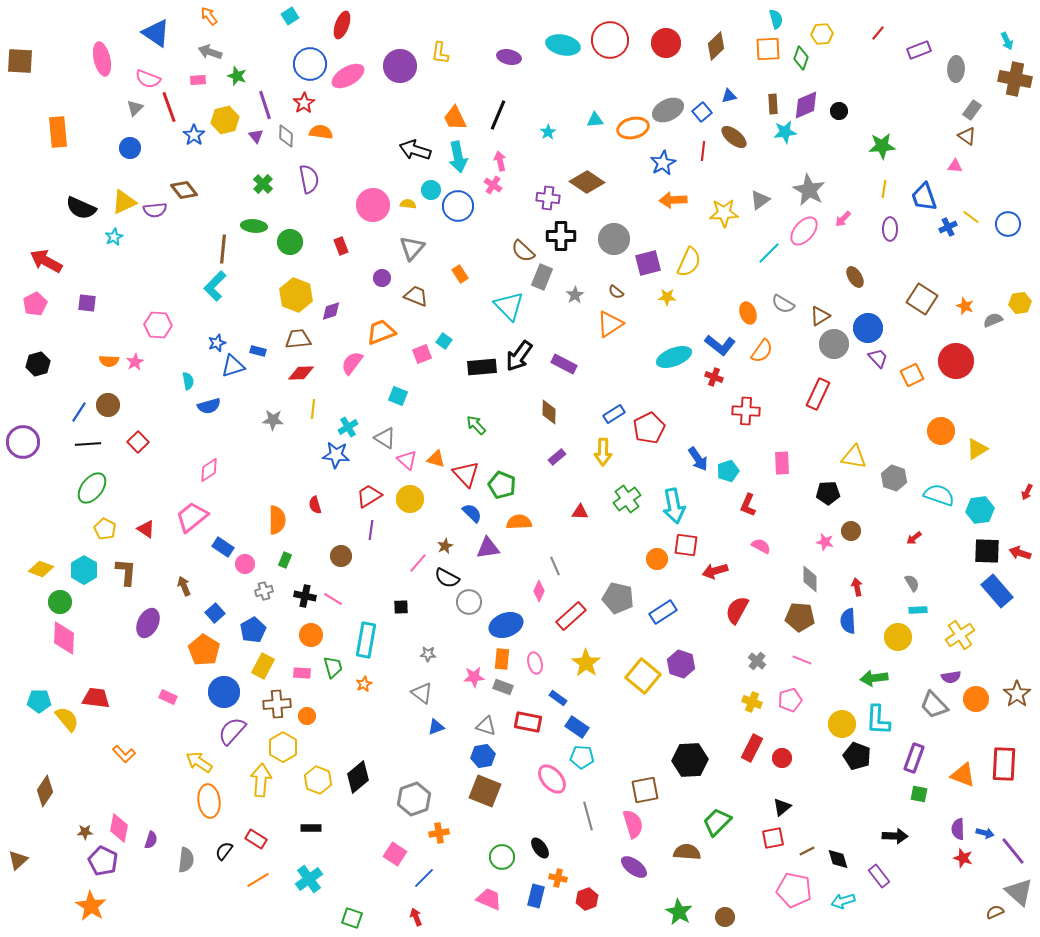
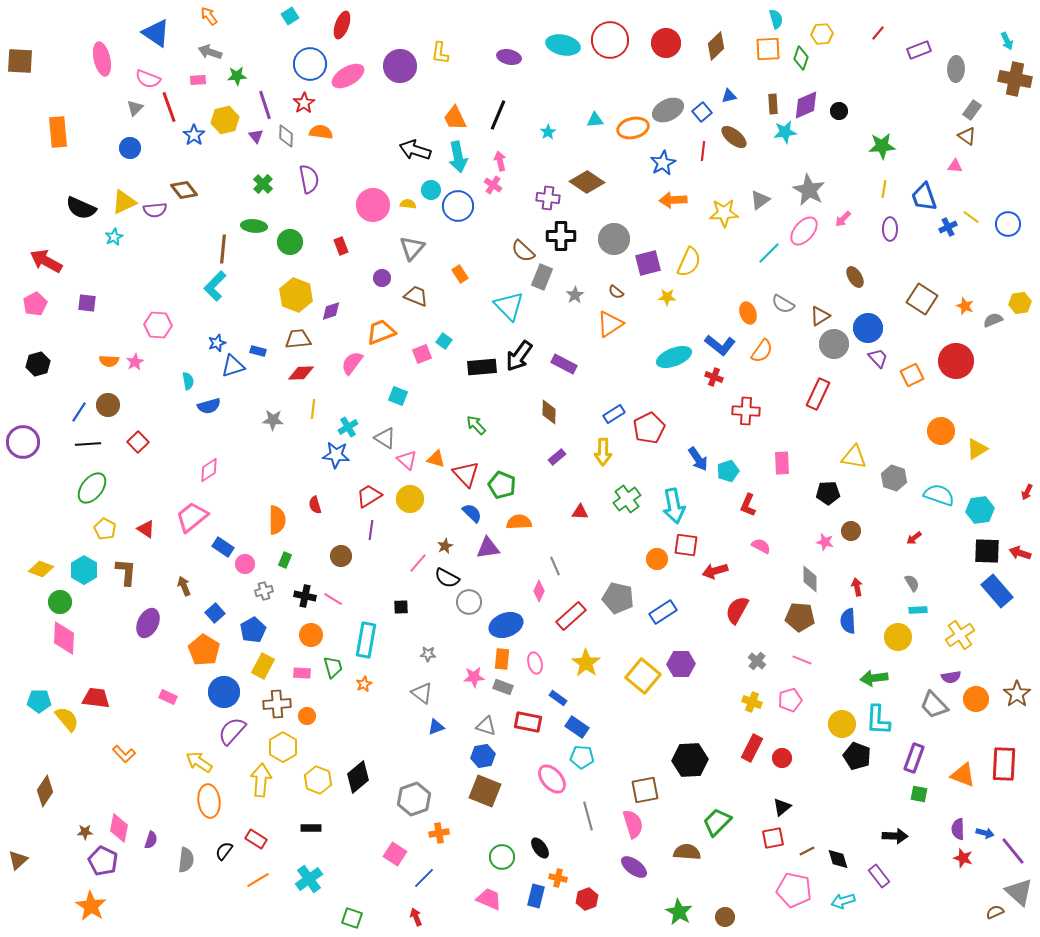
green star at (237, 76): rotated 24 degrees counterclockwise
purple hexagon at (681, 664): rotated 20 degrees counterclockwise
